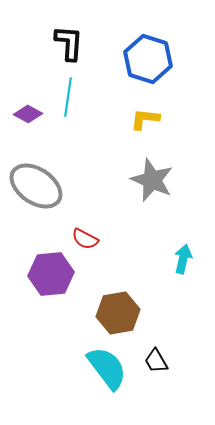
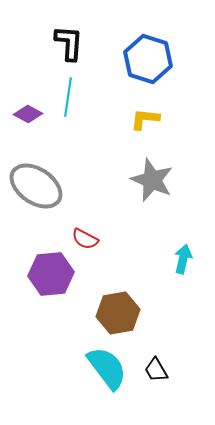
black trapezoid: moved 9 px down
